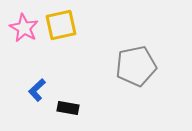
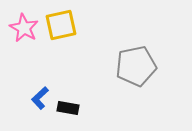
blue L-shape: moved 3 px right, 8 px down
